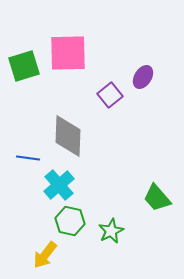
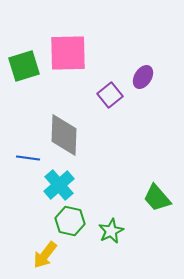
gray diamond: moved 4 px left, 1 px up
